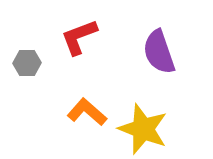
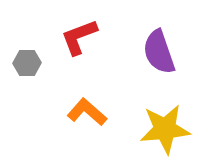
yellow star: moved 22 px right; rotated 27 degrees counterclockwise
